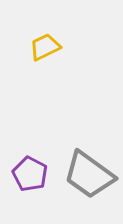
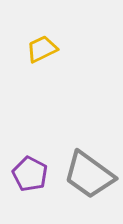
yellow trapezoid: moved 3 px left, 2 px down
